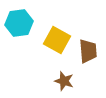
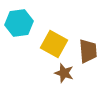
yellow square: moved 3 px left, 4 px down
brown star: moved 8 px up
